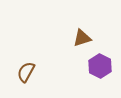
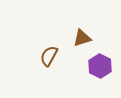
brown semicircle: moved 23 px right, 16 px up
